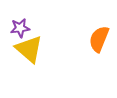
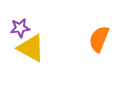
yellow triangle: moved 2 px right, 1 px up; rotated 12 degrees counterclockwise
